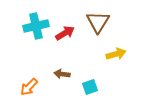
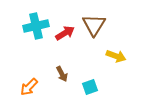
brown triangle: moved 4 px left, 3 px down
yellow arrow: moved 2 px down; rotated 36 degrees clockwise
brown arrow: rotated 126 degrees counterclockwise
